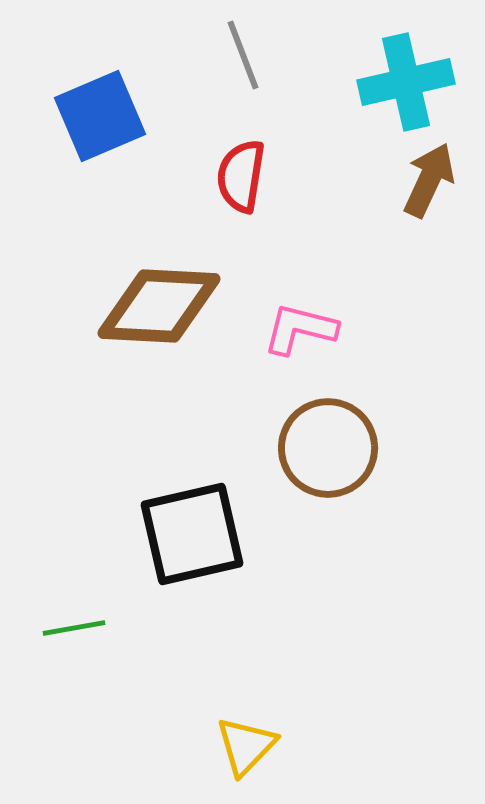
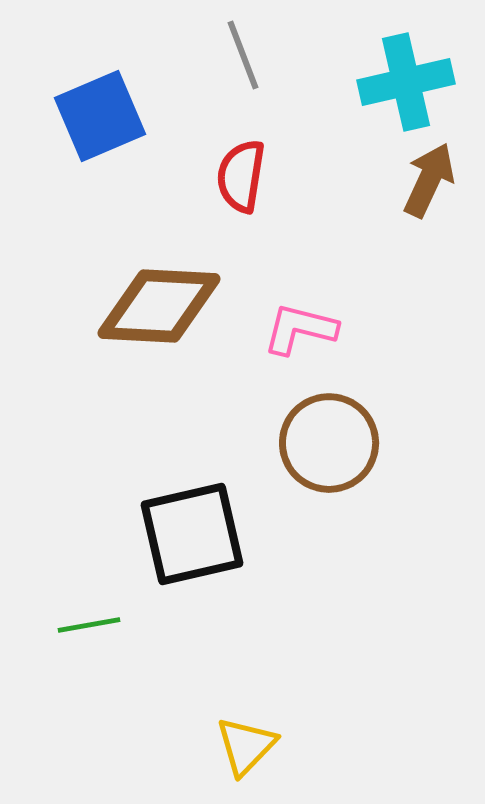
brown circle: moved 1 px right, 5 px up
green line: moved 15 px right, 3 px up
